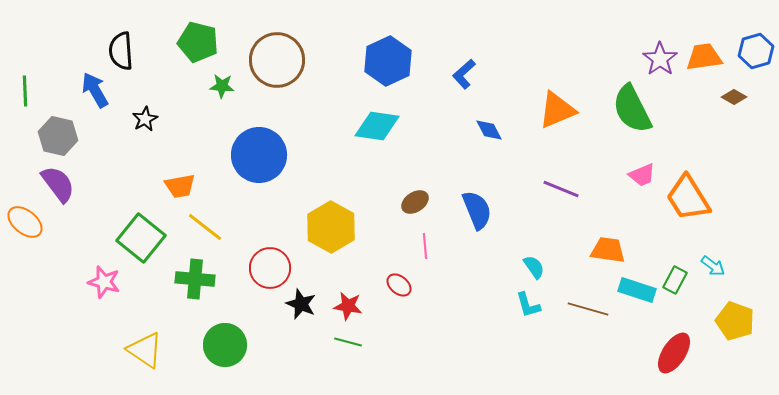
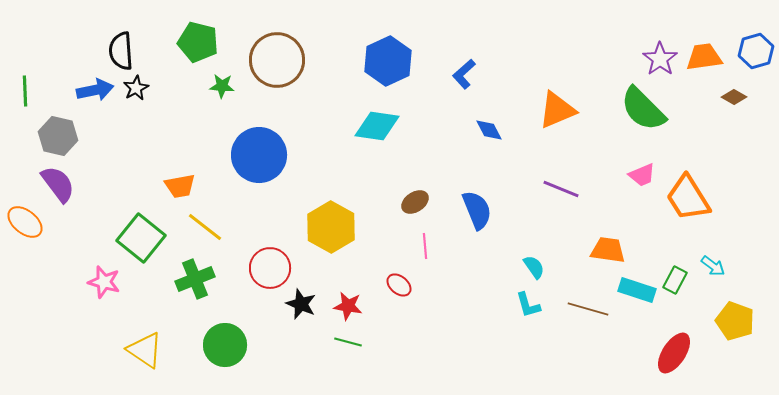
blue arrow at (95, 90): rotated 108 degrees clockwise
green semicircle at (632, 109): moved 11 px right; rotated 18 degrees counterclockwise
black star at (145, 119): moved 9 px left, 31 px up
green cross at (195, 279): rotated 27 degrees counterclockwise
